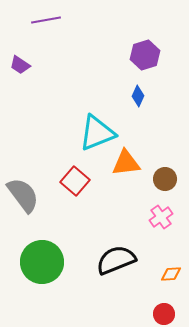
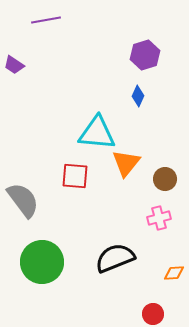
purple trapezoid: moved 6 px left
cyan triangle: rotated 27 degrees clockwise
orange triangle: rotated 44 degrees counterclockwise
red square: moved 5 px up; rotated 36 degrees counterclockwise
gray semicircle: moved 5 px down
pink cross: moved 2 px left, 1 px down; rotated 20 degrees clockwise
black semicircle: moved 1 px left, 2 px up
orange diamond: moved 3 px right, 1 px up
red circle: moved 11 px left
